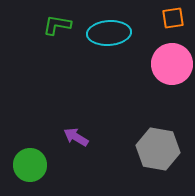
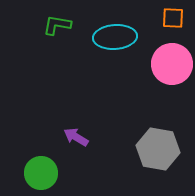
orange square: rotated 10 degrees clockwise
cyan ellipse: moved 6 px right, 4 px down
green circle: moved 11 px right, 8 px down
